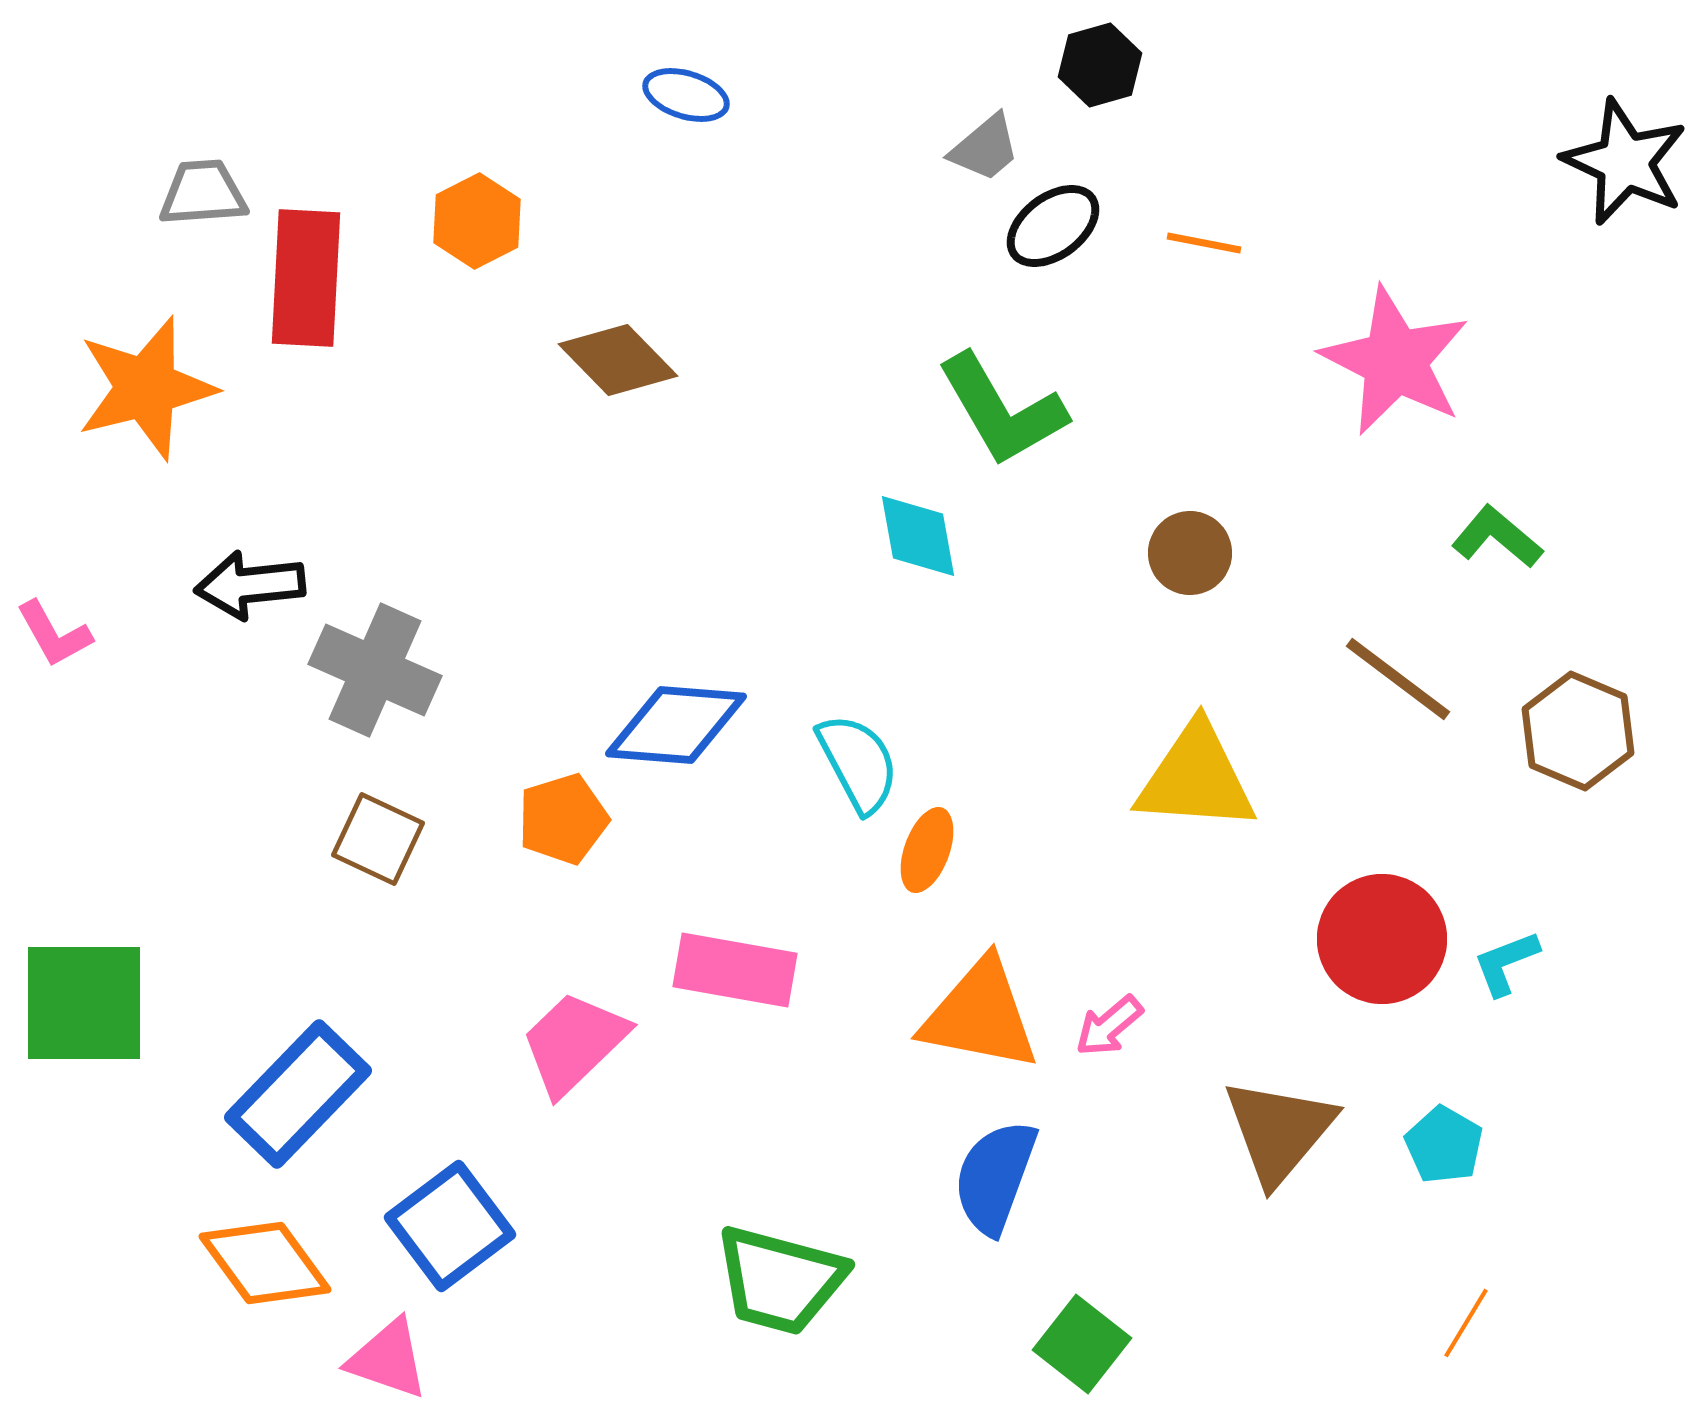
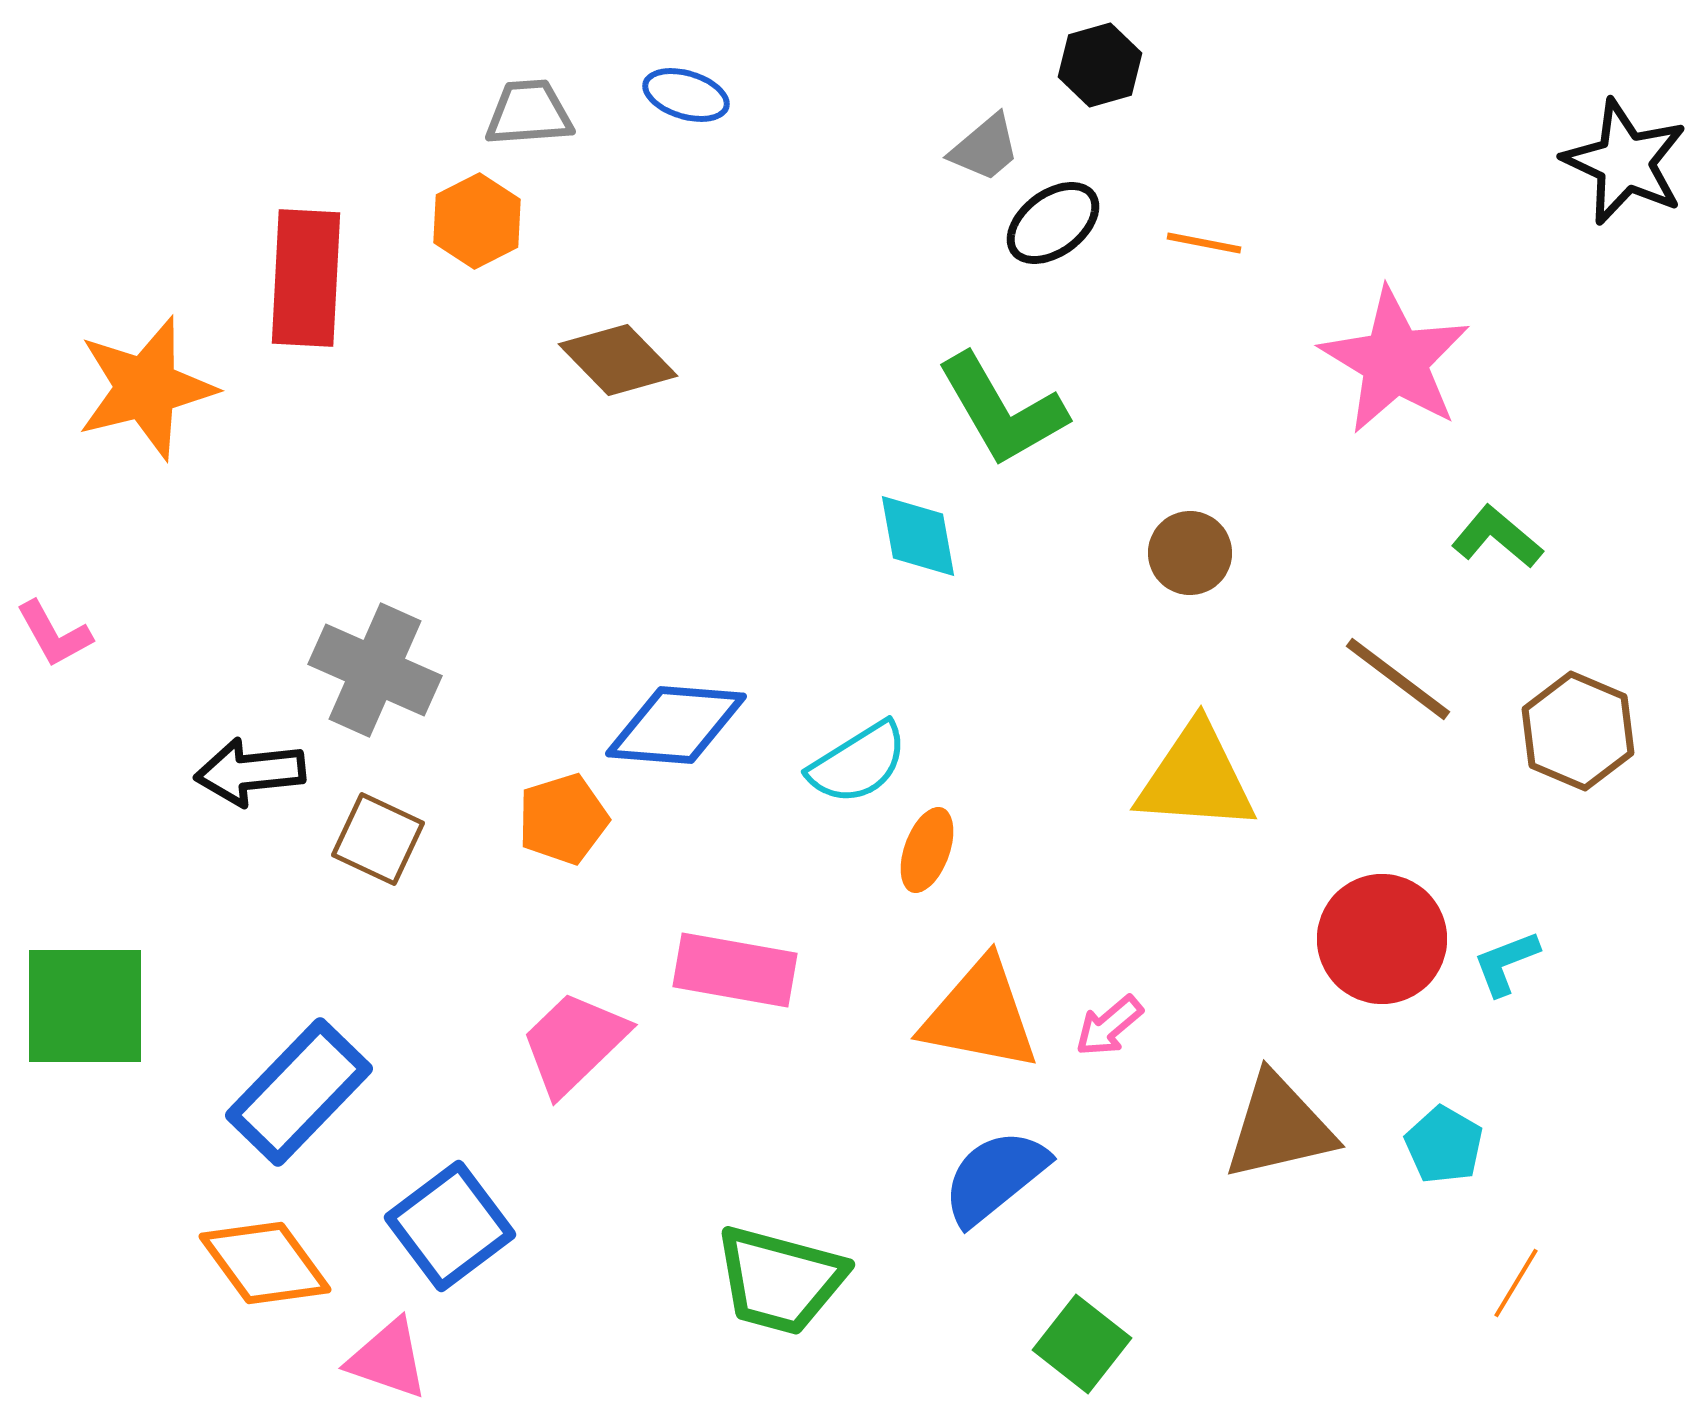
gray trapezoid at (203, 193): moved 326 px right, 80 px up
black ellipse at (1053, 226): moved 3 px up
pink star at (1395, 361): rotated 4 degrees clockwise
black arrow at (250, 585): moved 187 px down
cyan semicircle at (858, 763): rotated 86 degrees clockwise
green square at (84, 1003): moved 1 px right, 3 px down
blue rectangle at (298, 1094): moved 1 px right, 2 px up
brown triangle at (1279, 1131): moved 4 px up; rotated 37 degrees clockwise
blue semicircle at (995, 1177): rotated 31 degrees clockwise
orange line at (1466, 1323): moved 50 px right, 40 px up
